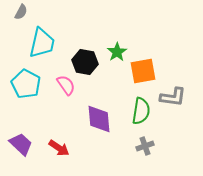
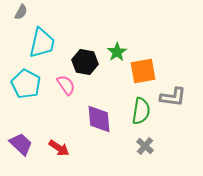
gray cross: rotated 30 degrees counterclockwise
